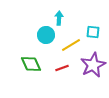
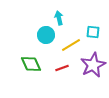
cyan arrow: rotated 16 degrees counterclockwise
